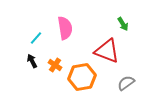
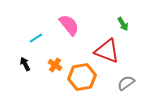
pink semicircle: moved 4 px right, 3 px up; rotated 30 degrees counterclockwise
cyan line: rotated 16 degrees clockwise
black arrow: moved 7 px left, 3 px down
